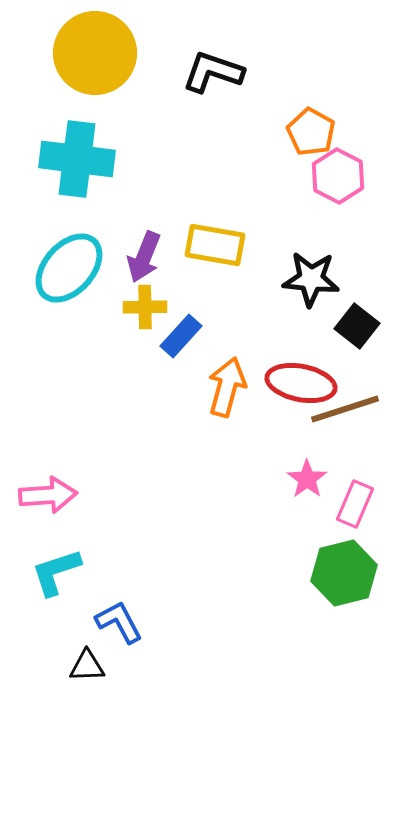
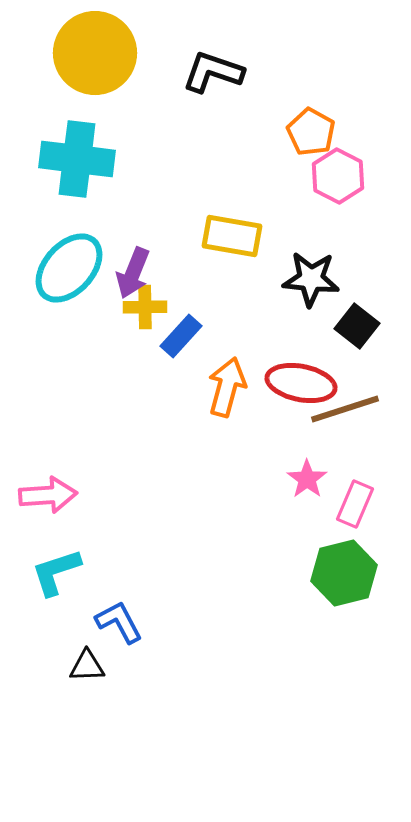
yellow rectangle: moved 17 px right, 9 px up
purple arrow: moved 11 px left, 16 px down
